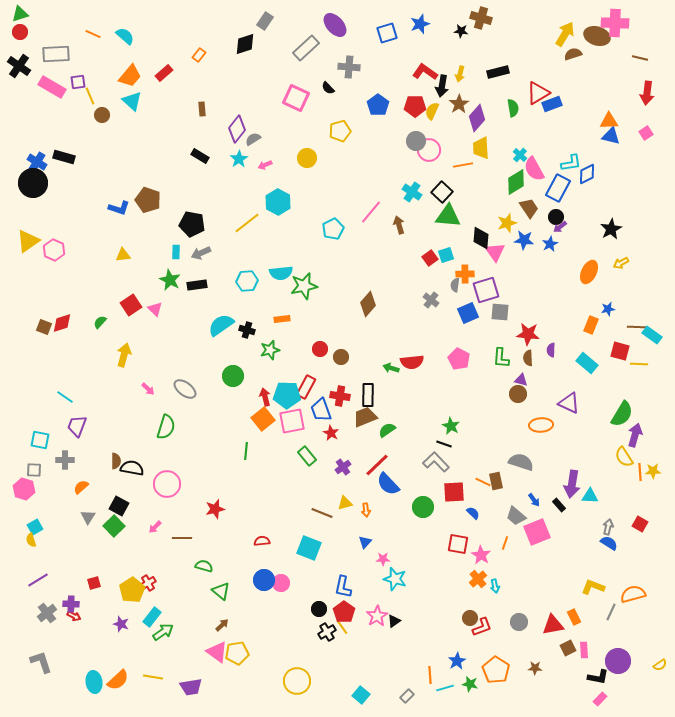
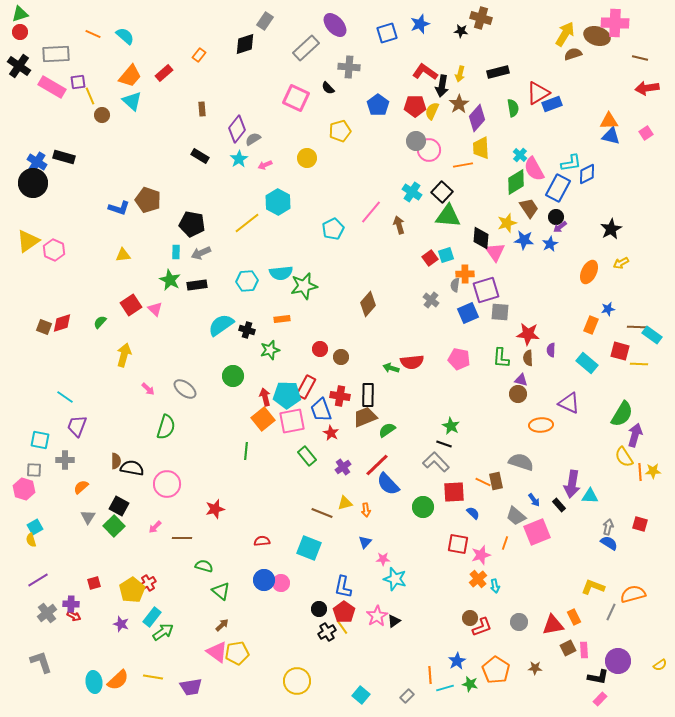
red arrow at (647, 93): moved 5 px up; rotated 75 degrees clockwise
pink pentagon at (459, 359): rotated 15 degrees counterclockwise
red square at (640, 524): rotated 14 degrees counterclockwise
pink star at (481, 555): rotated 24 degrees clockwise
